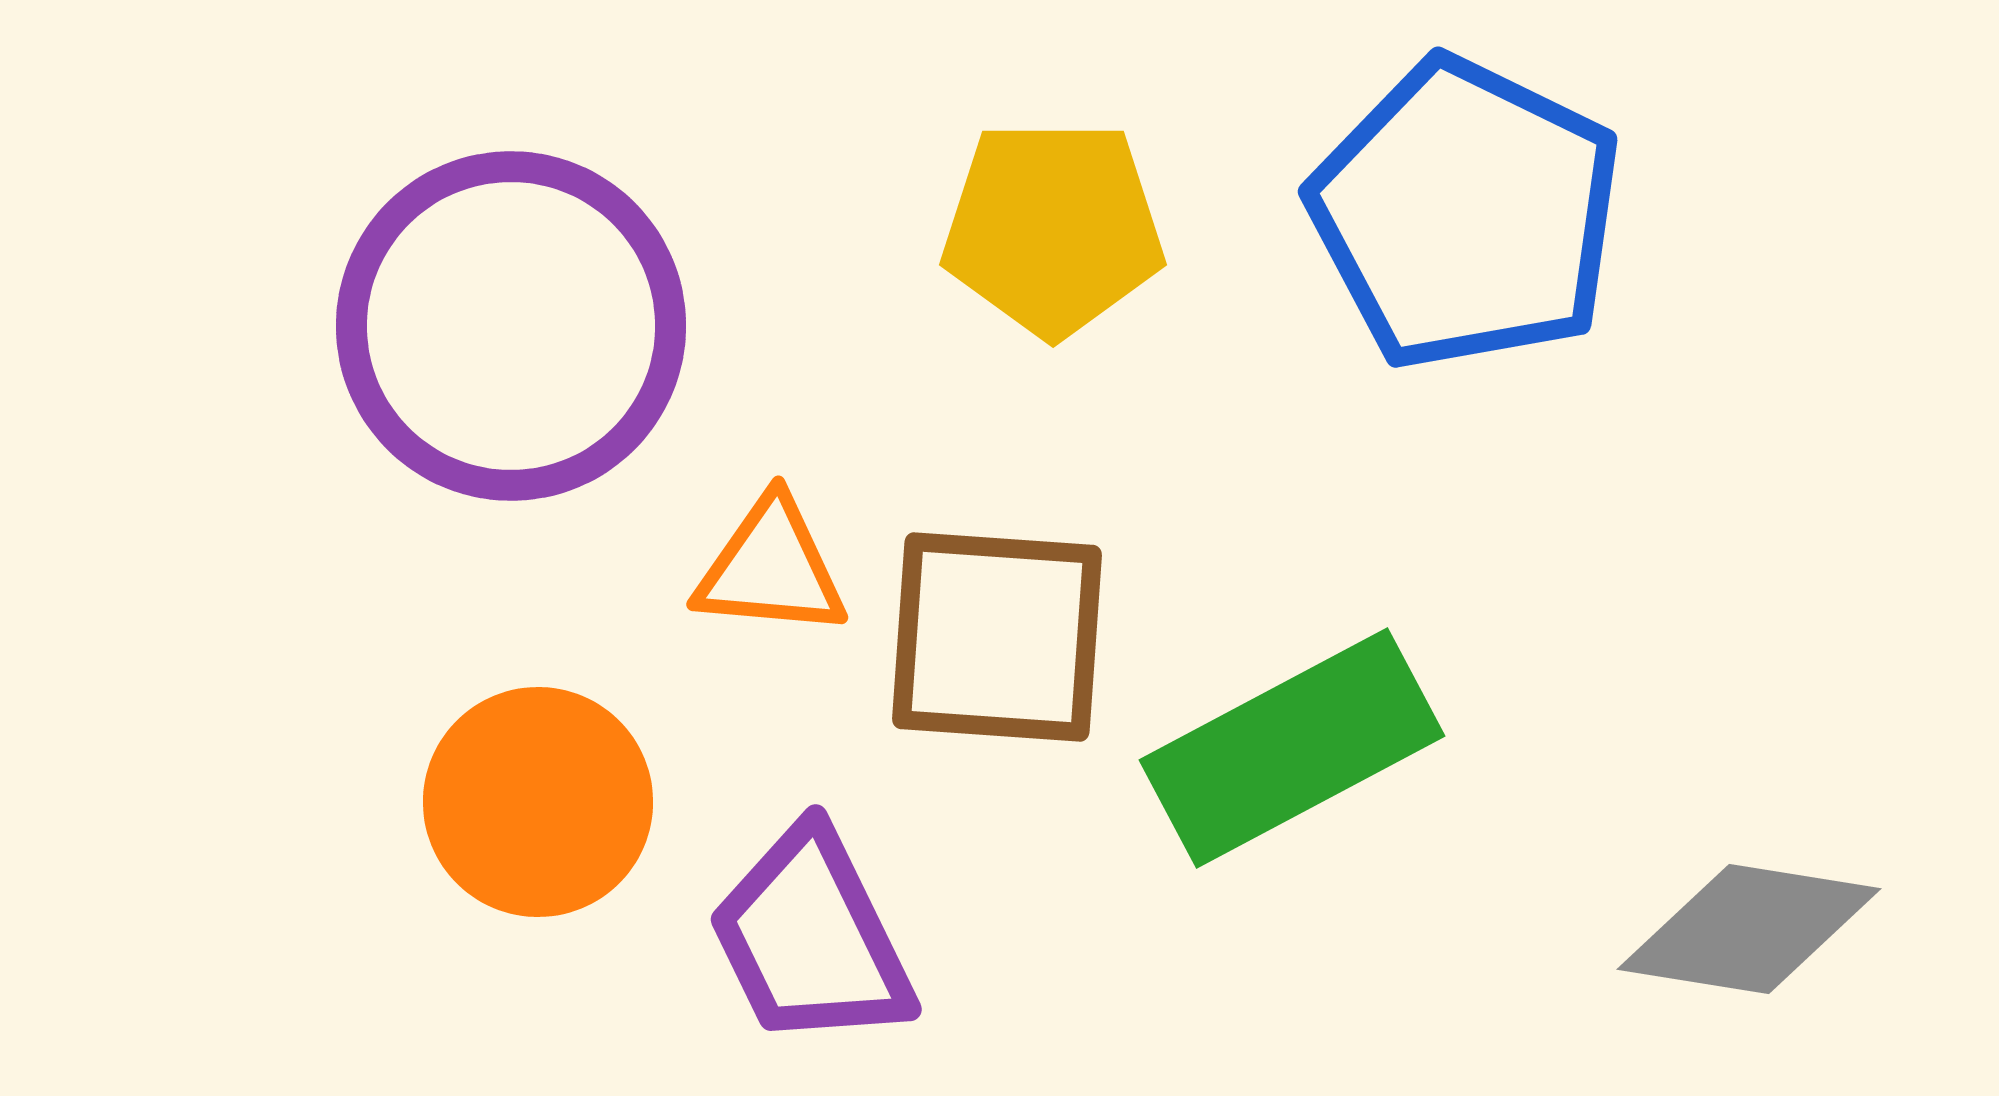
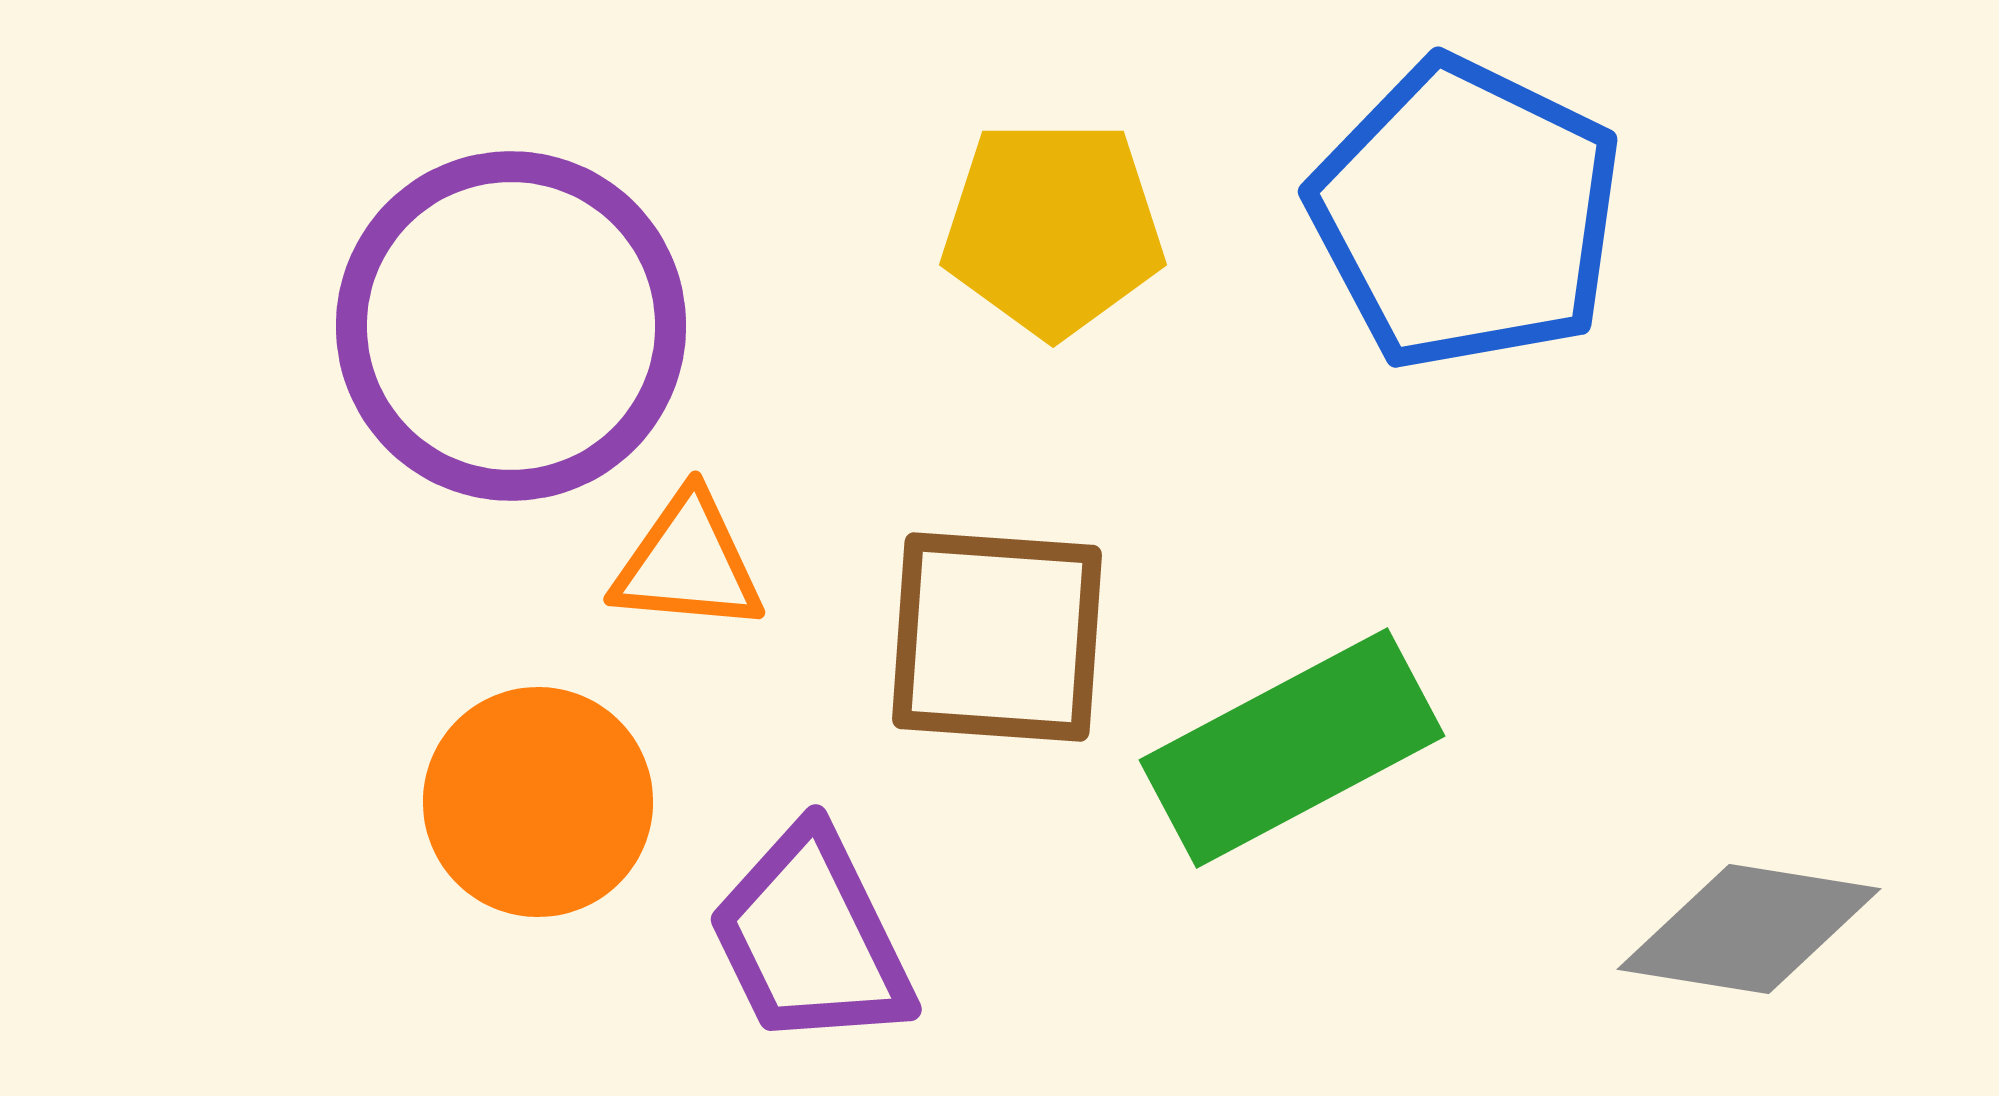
orange triangle: moved 83 px left, 5 px up
